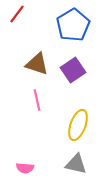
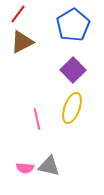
red line: moved 1 px right
brown triangle: moved 15 px left, 22 px up; rotated 45 degrees counterclockwise
purple square: rotated 10 degrees counterclockwise
pink line: moved 19 px down
yellow ellipse: moved 6 px left, 17 px up
gray triangle: moved 27 px left, 2 px down
